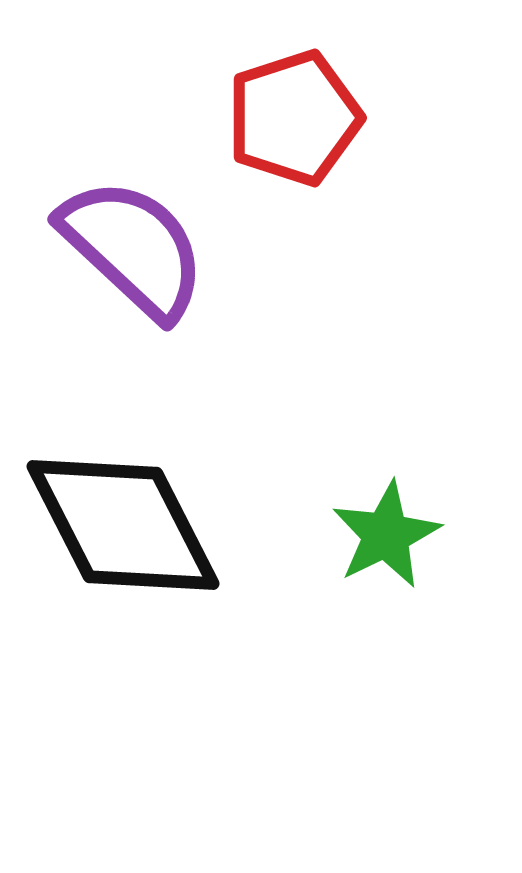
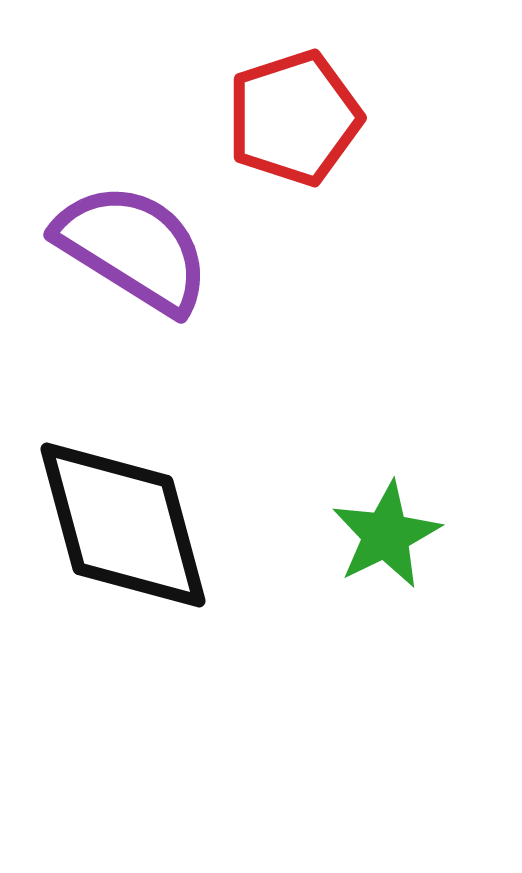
purple semicircle: rotated 11 degrees counterclockwise
black diamond: rotated 12 degrees clockwise
